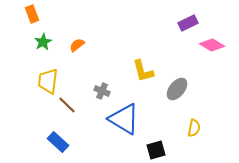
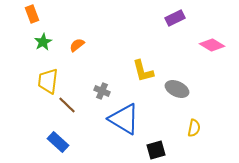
purple rectangle: moved 13 px left, 5 px up
gray ellipse: rotated 75 degrees clockwise
